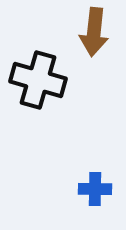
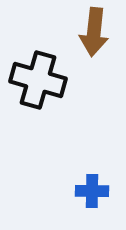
blue cross: moved 3 px left, 2 px down
